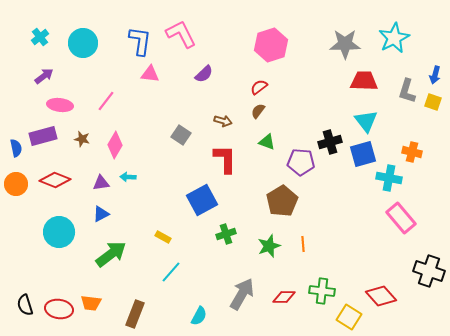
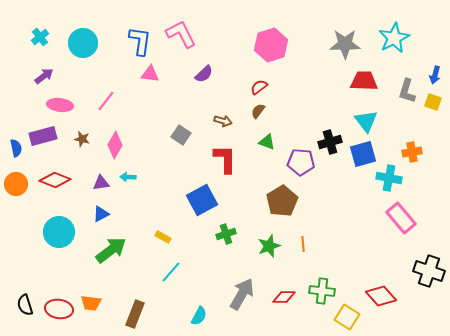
orange cross at (412, 152): rotated 24 degrees counterclockwise
green arrow at (111, 254): moved 4 px up
yellow square at (349, 317): moved 2 px left
